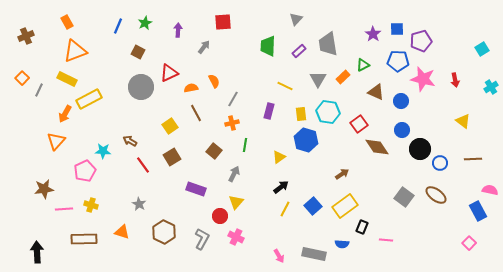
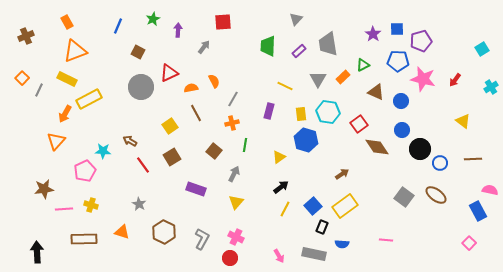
green star at (145, 23): moved 8 px right, 4 px up
red arrow at (455, 80): rotated 48 degrees clockwise
red circle at (220, 216): moved 10 px right, 42 px down
black rectangle at (362, 227): moved 40 px left
